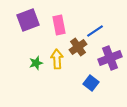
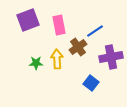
purple cross: moved 1 px right, 1 px up; rotated 10 degrees clockwise
green star: rotated 16 degrees clockwise
